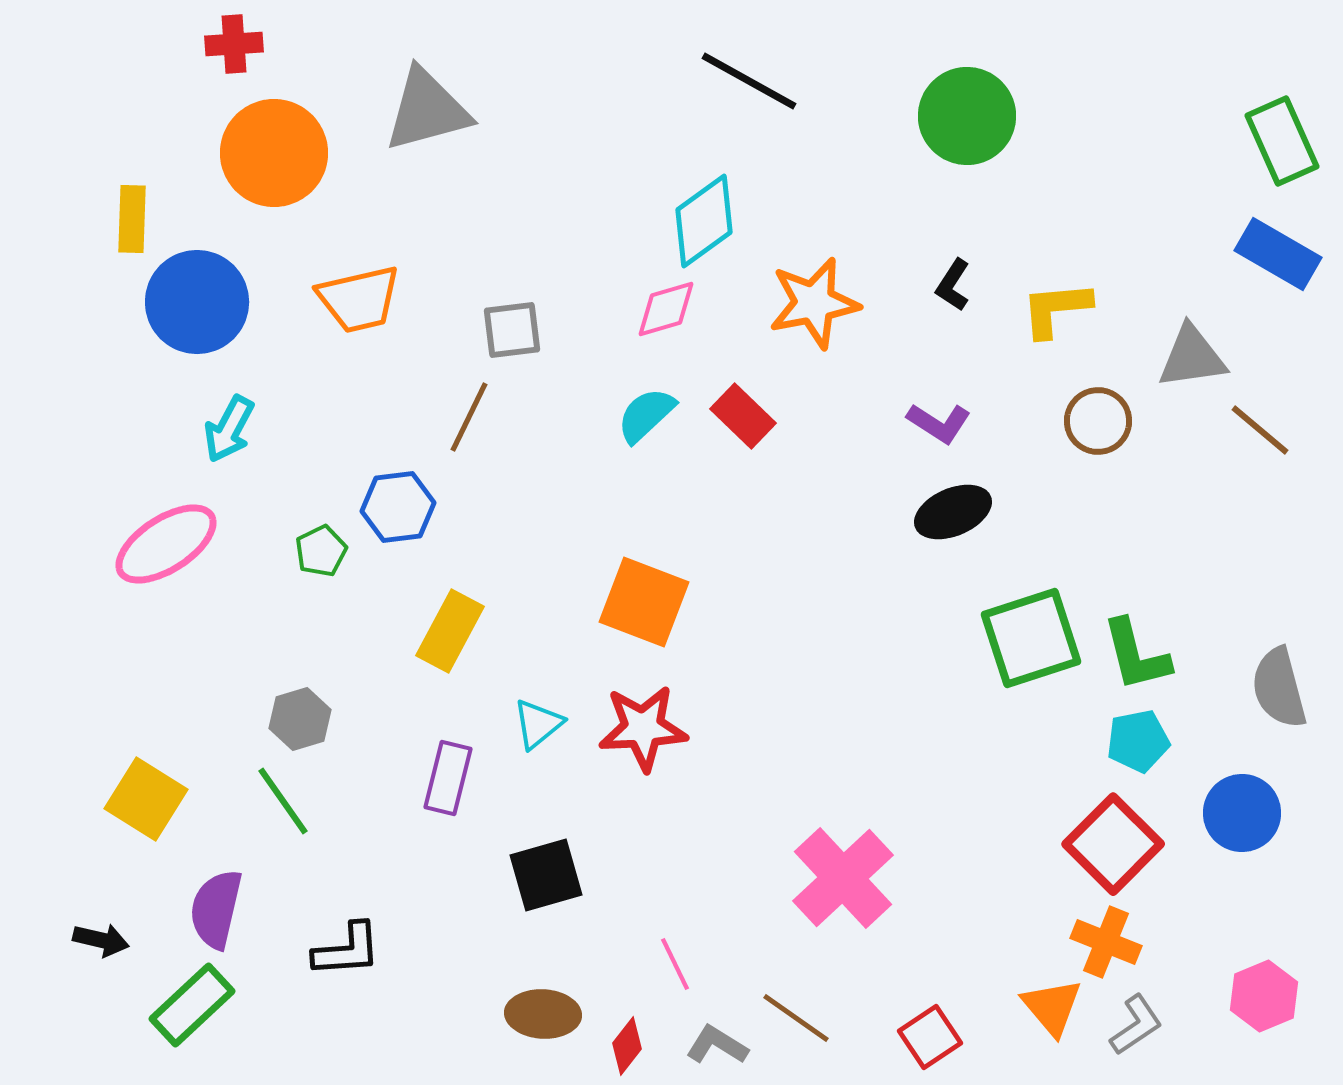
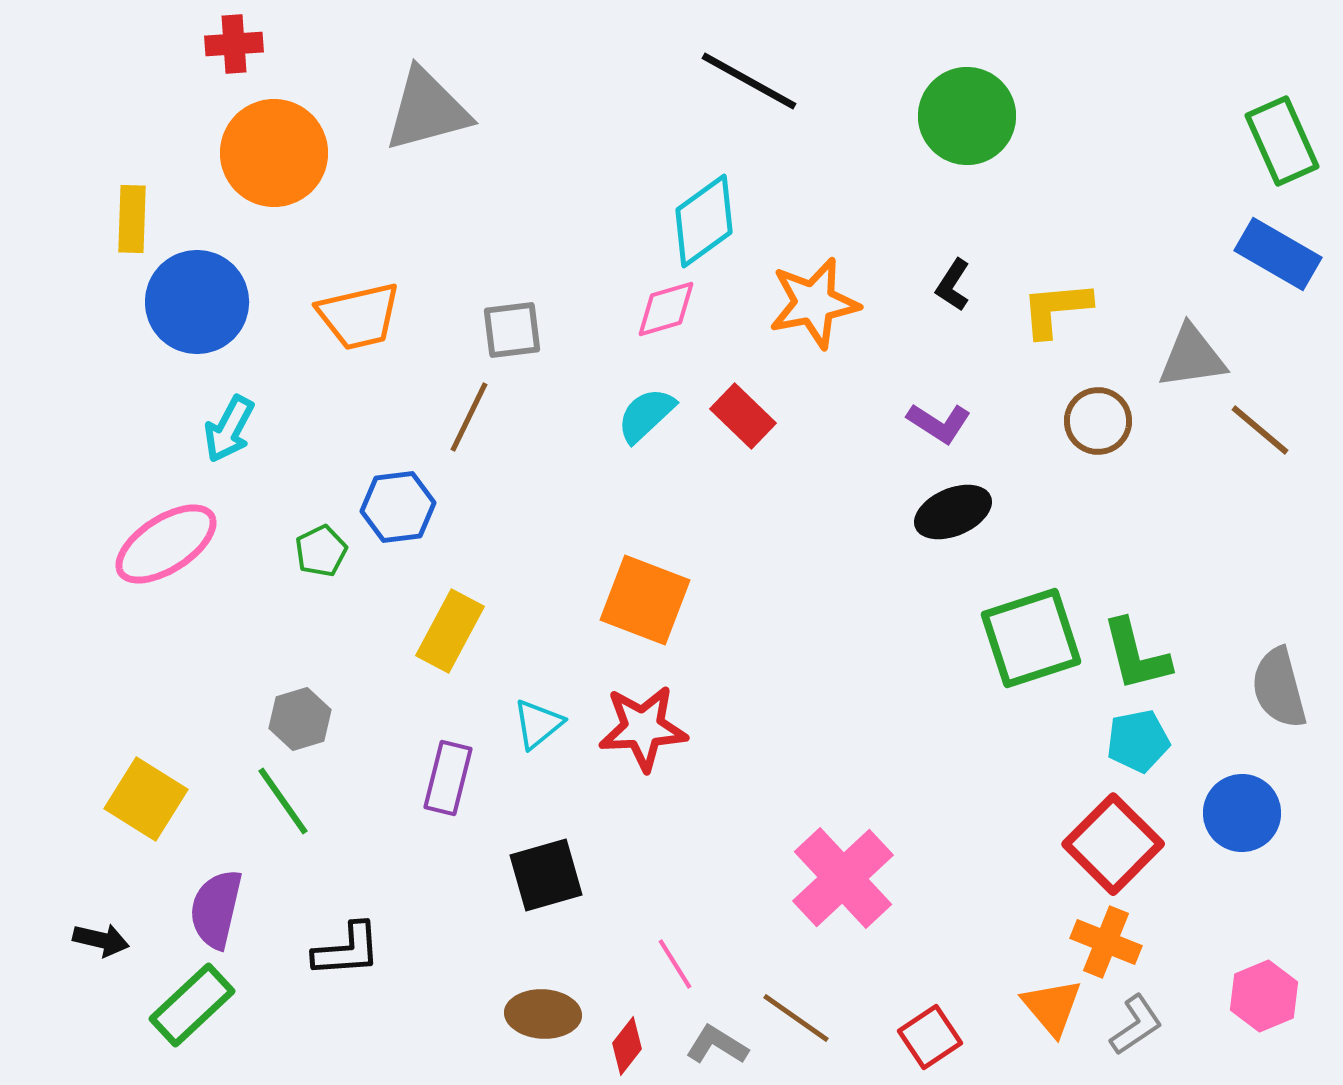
orange trapezoid at (359, 299): moved 17 px down
orange square at (644, 602): moved 1 px right, 2 px up
pink line at (675, 964): rotated 6 degrees counterclockwise
